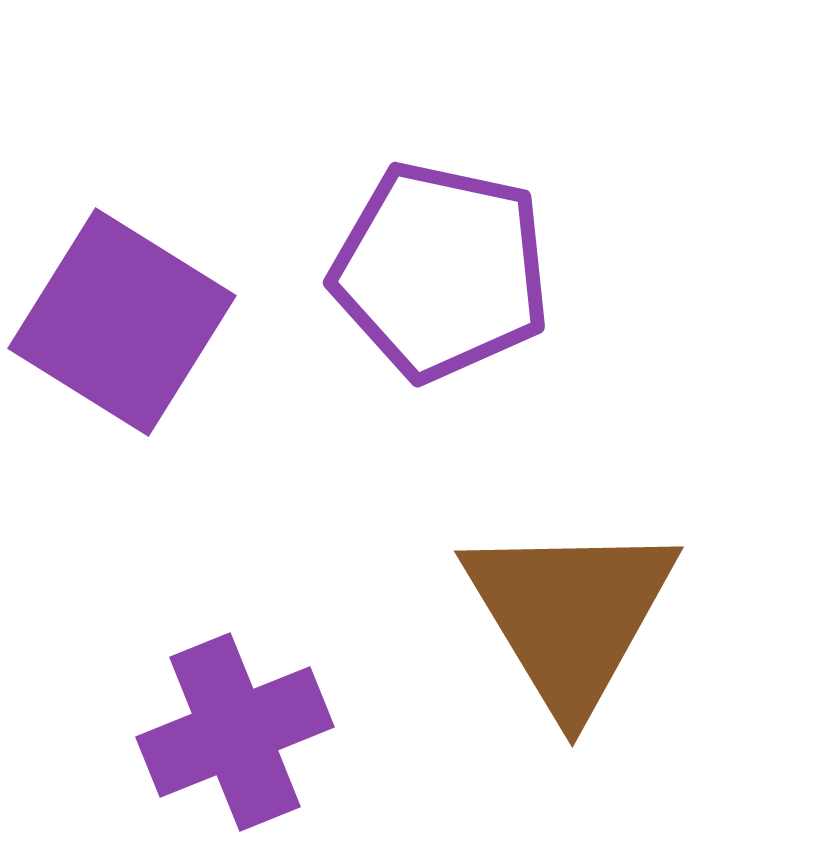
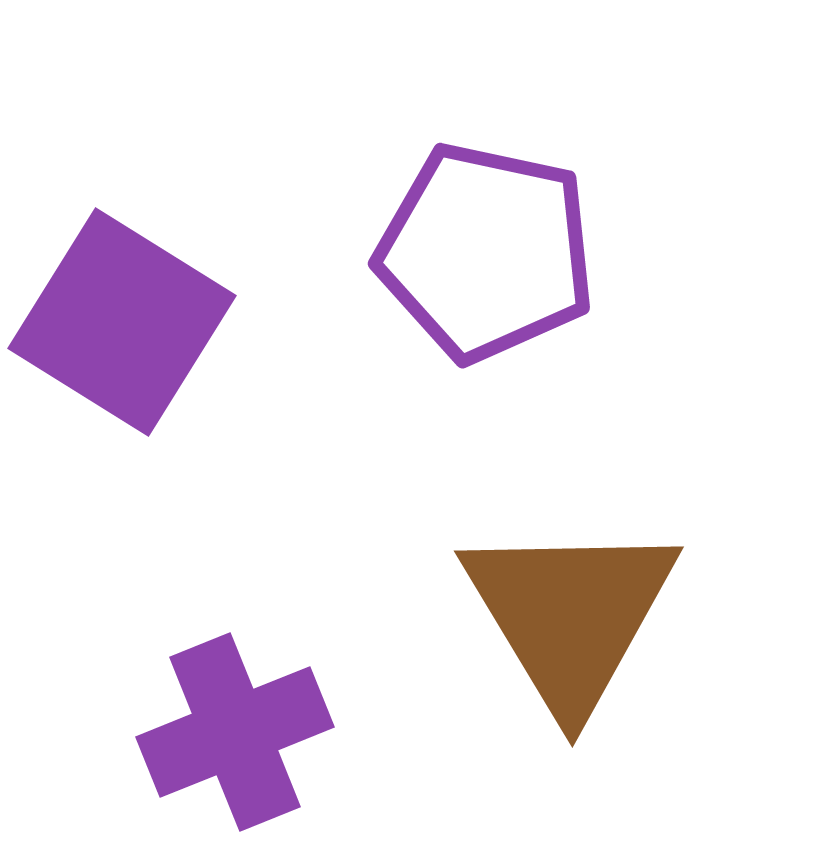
purple pentagon: moved 45 px right, 19 px up
